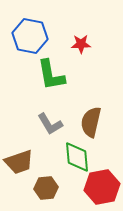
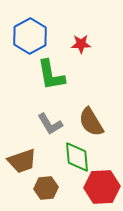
blue hexagon: rotated 20 degrees clockwise
brown semicircle: rotated 44 degrees counterclockwise
brown trapezoid: moved 3 px right, 1 px up
red hexagon: rotated 8 degrees clockwise
